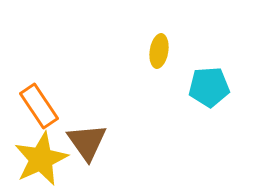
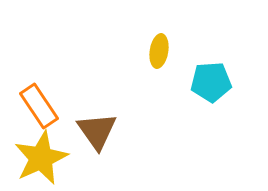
cyan pentagon: moved 2 px right, 5 px up
brown triangle: moved 10 px right, 11 px up
yellow star: moved 1 px up
